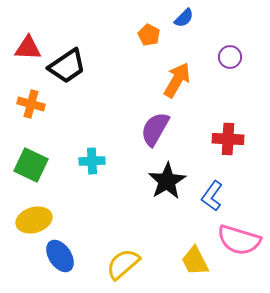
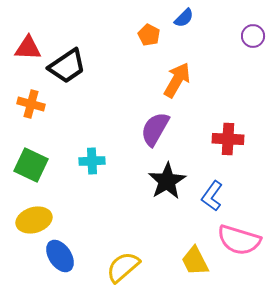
purple circle: moved 23 px right, 21 px up
yellow semicircle: moved 3 px down
